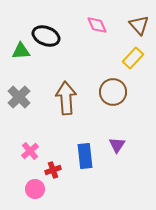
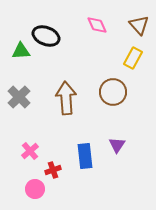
yellow rectangle: rotated 15 degrees counterclockwise
